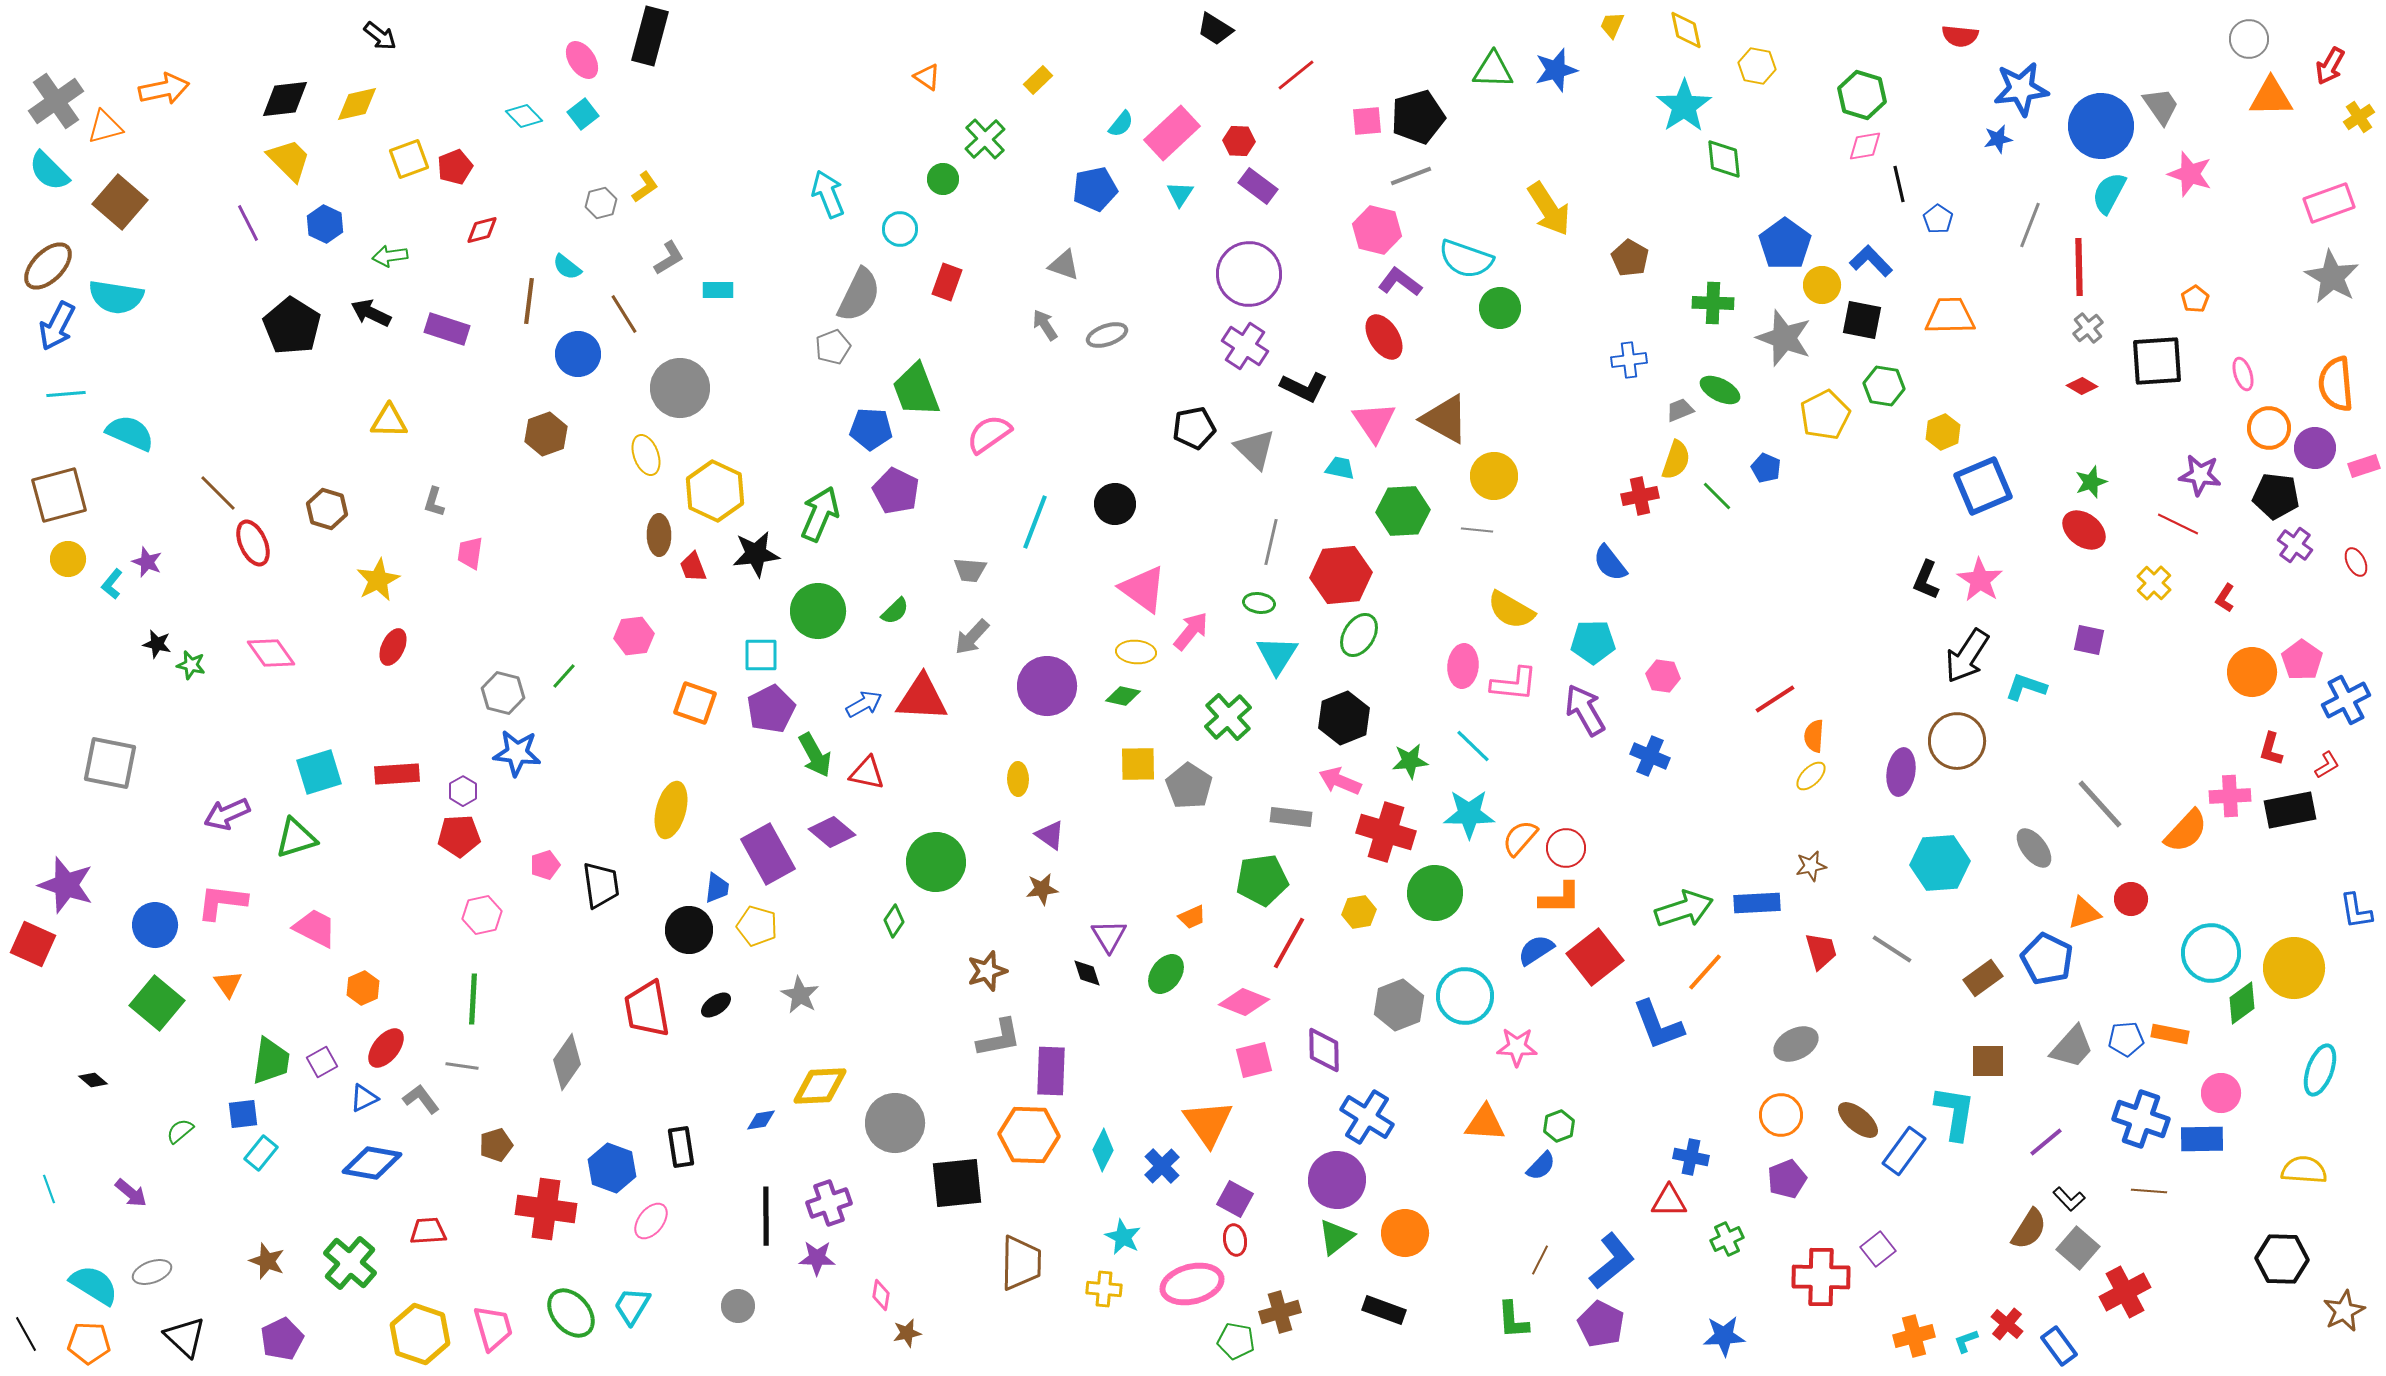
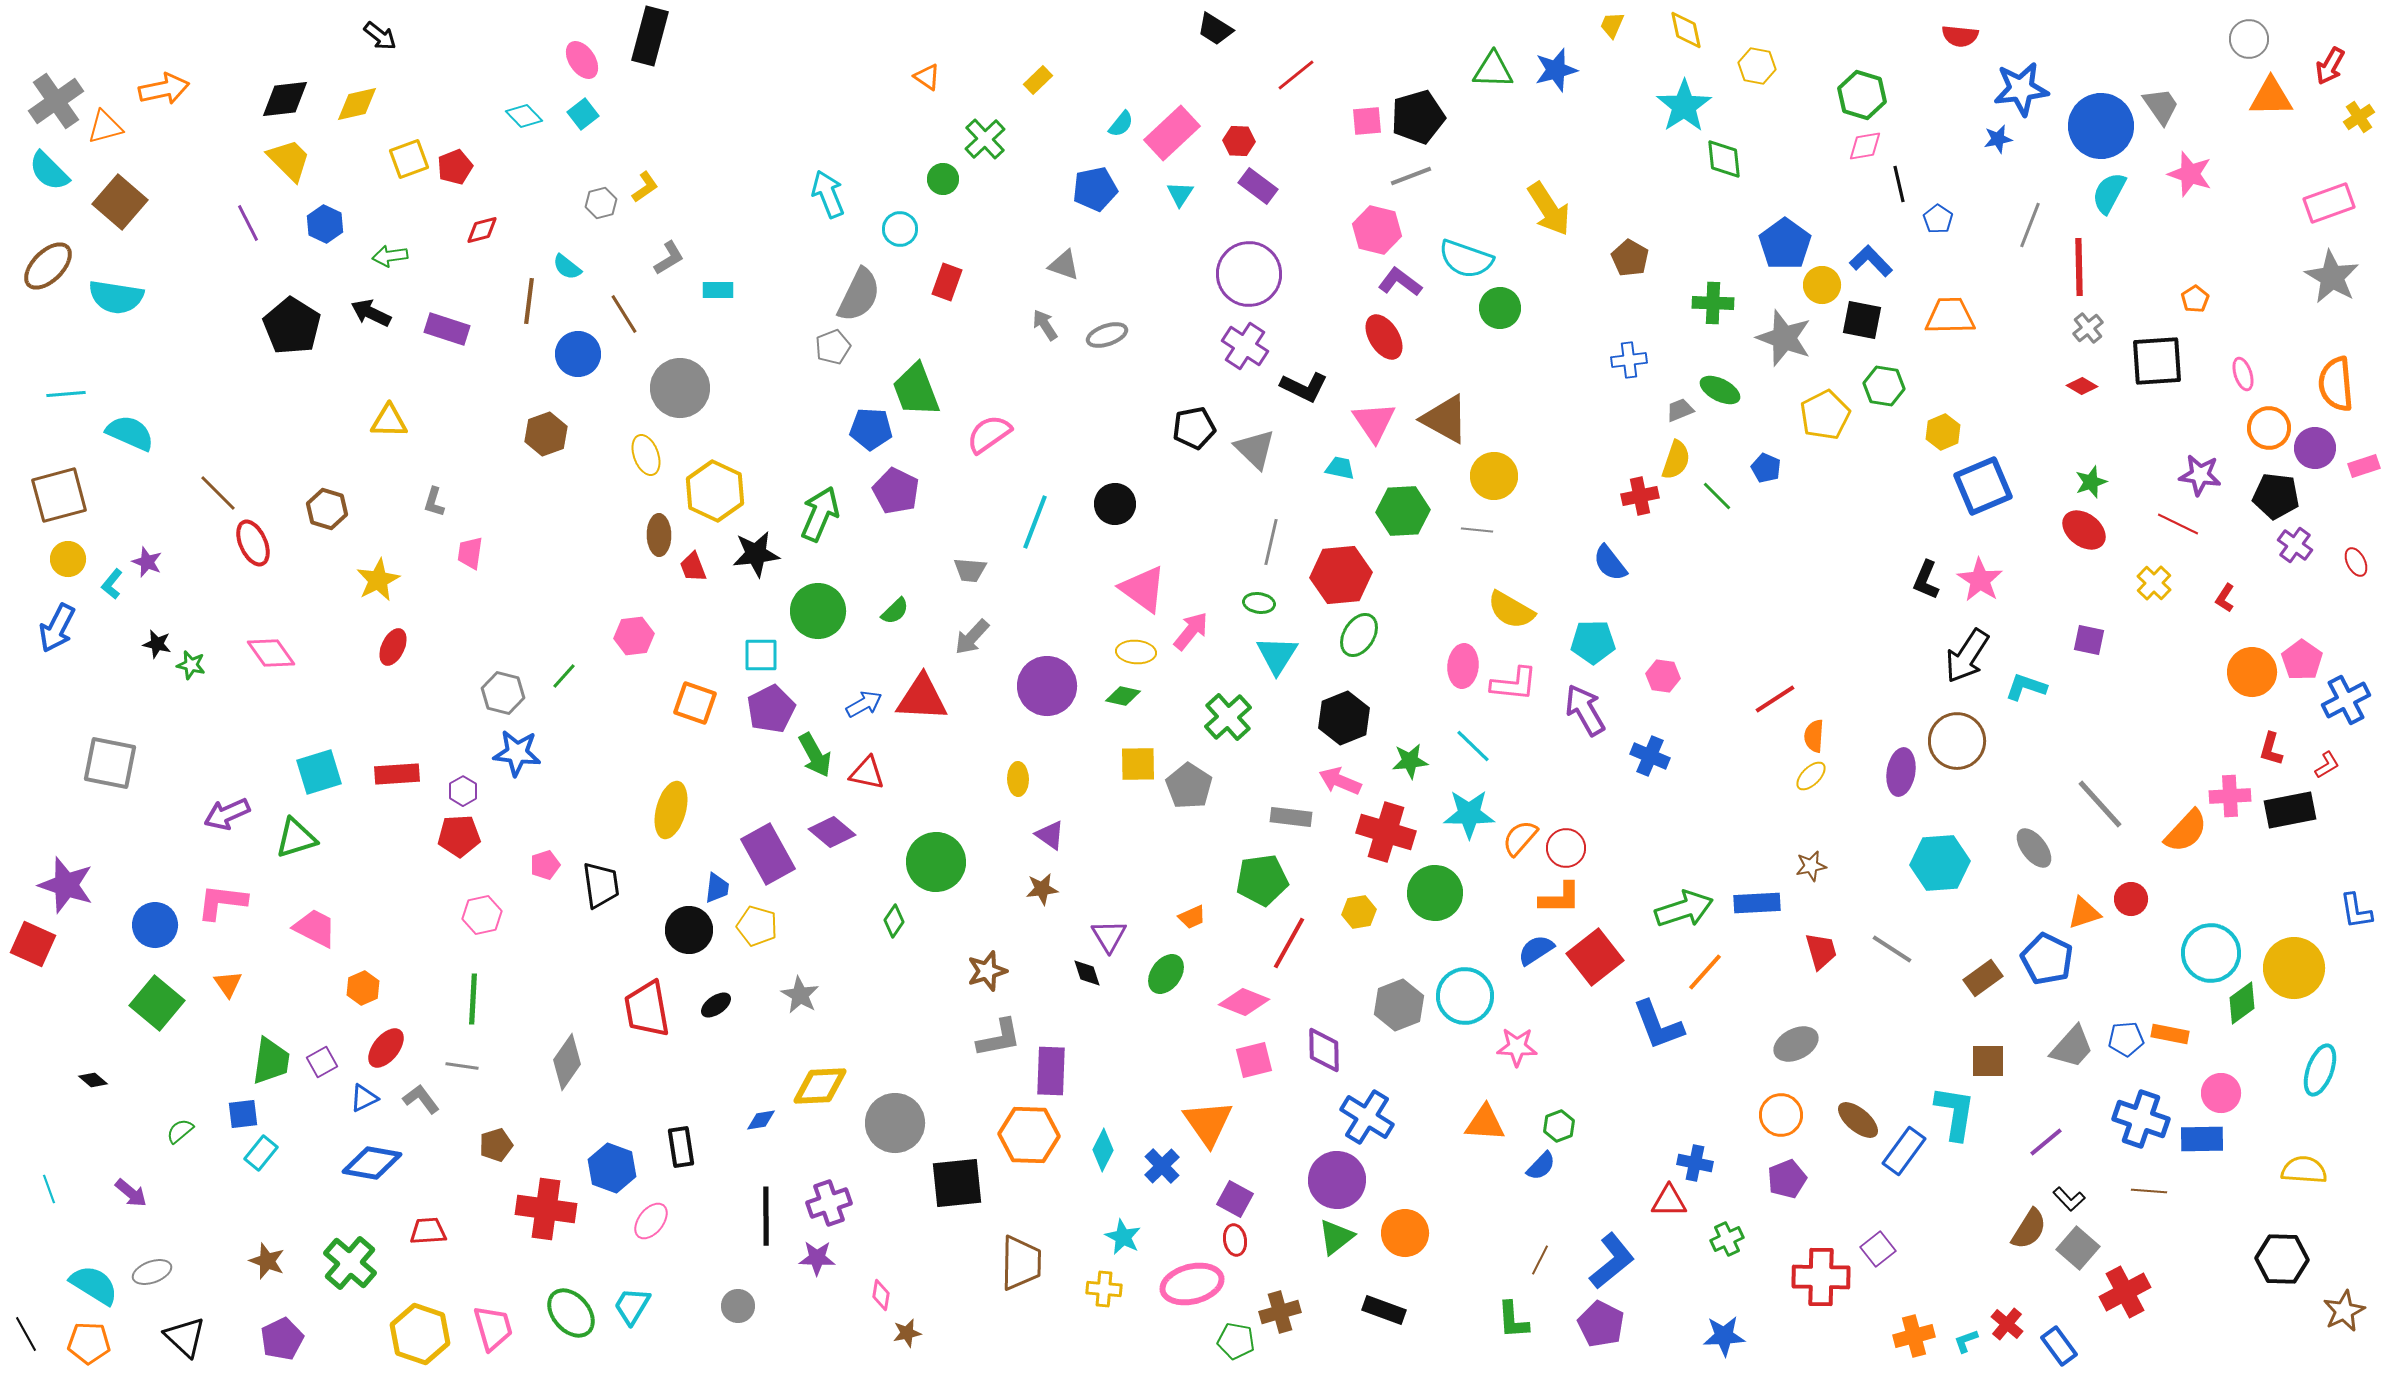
blue arrow at (57, 326): moved 302 px down
blue cross at (1691, 1157): moved 4 px right, 6 px down
